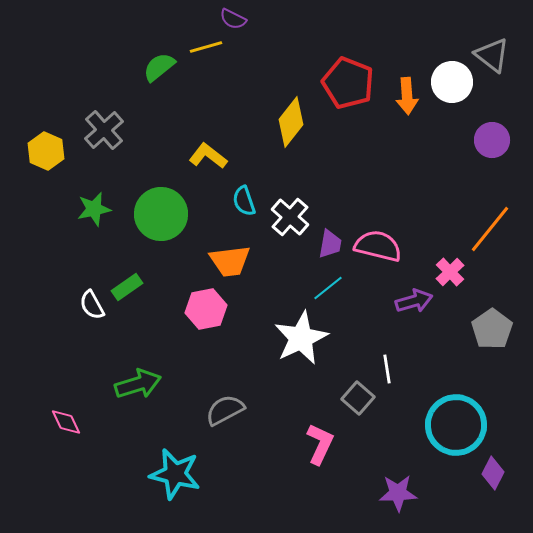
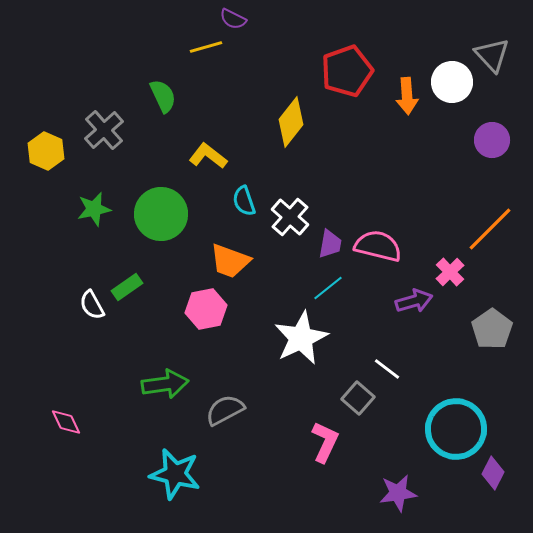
gray triangle: rotated 9 degrees clockwise
green semicircle: moved 4 px right, 29 px down; rotated 104 degrees clockwise
red pentagon: moved 1 px left, 12 px up; rotated 30 degrees clockwise
orange line: rotated 6 degrees clockwise
orange trapezoid: rotated 27 degrees clockwise
white line: rotated 44 degrees counterclockwise
green arrow: moved 27 px right; rotated 9 degrees clockwise
cyan circle: moved 4 px down
pink L-shape: moved 5 px right, 2 px up
purple star: rotated 6 degrees counterclockwise
